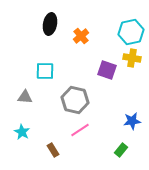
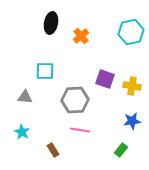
black ellipse: moved 1 px right, 1 px up
yellow cross: moved 28 px down
purple square: moved 2 px left, 9 px down
gray hexagon: rotated 16 degrees counterclockwise
pink line: rotated 42 degrees clockwise
